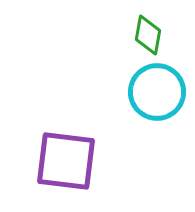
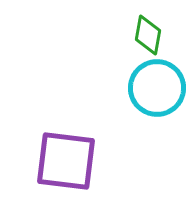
cyan circle: moved 4 px up
